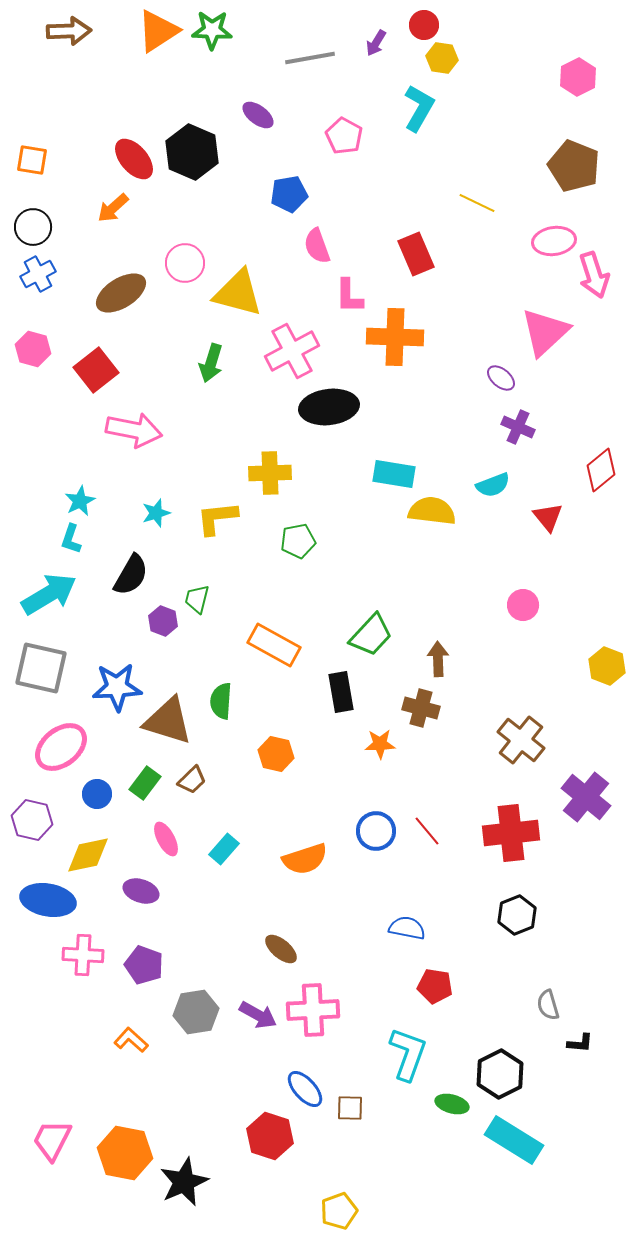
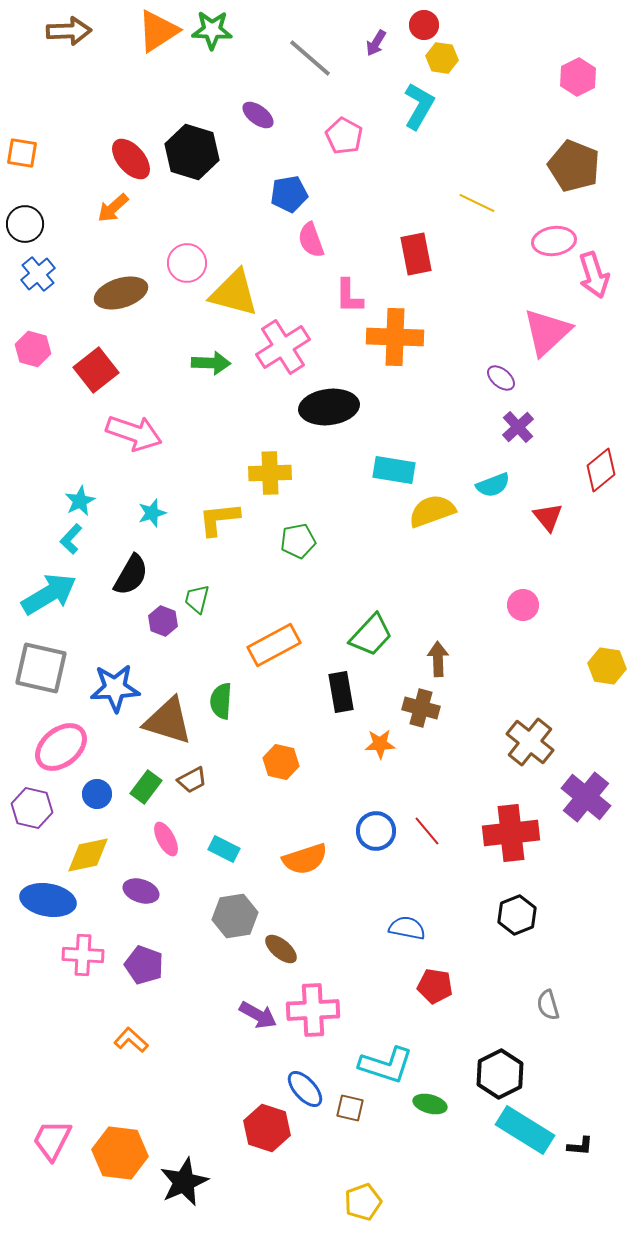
gray line at (310, 58): rotated 51 degrees clockwise
cyan L-shape at (419, 108): moved 2 px up
black hexagon at (192, 152): rotated 6 degrees counterclockwise
red ellipse at (134, 159): moved 3 px left
orange square at (32, 160): moved 10 px left, 7 px up
black circle at (33, 227): moved 8 px left, 3 px up
pink semicircle at (317, 246): moved 6 px left, 6 px up
red rectangle at (416, 254): rotated 12 degrees clockwise
pink circle at (185, 263): moved 2 px right
blue cross at (38, 274): rotated 12 degrees counterclockwise
brown ellipse at (121, 293): rotated 15 degrees clockwise
yellow triangle at (238, 293): moved 4 px left
pink triangle at (545, 332): moved 2 px right
pink cross at (292, 351): moved 9 px left, 4 px up; rotated 4 degrees counterclockwise
green arrow at (211, 363): rotated 105 degrees counterclockwise
purple cross at (518, 427): rotated 24 degrees clockwise
pink arrow at (134, 430): moved 3 px down; rotated 8 degrees clockwise
cyan rectangle at (394, 474): moved 4 px up
yellow semicircle at (432, 511): rotated 27 degrees counterclockwise
cyan star at (156, 513): moved 4 px left
yellow L-shape at (217, 518): moved 2 px right, 1 px down
cyan L-shape at (71, 539): rotated 24 degrees clockwise
orange rectangle at (274, 645): rotated 57 degrees counterclockwise
yellow hexagon at (607, 666): rotated 12 degrees counterclockwise
blue star at (117, 687): moved 2 px left, 1 px down
brown cross at (521, 740): moved 9 px right, 2 px down
orange hexagon at (276, 754): moved 5 px right, 8 px down
brown trapezoid at (192, 780): rotated 16 degrees clockwise
green rectangle at (145, 783): moved 1 px right, 4 px down
purple hexagon at (32, 820): moved 12 px up
cyan rectangle at (224, 849): rotated 76 degrees clockwise
gray hexagon at (196, 1012): moved 39 px right, 96 px up
black L-shape at (580, 1043): moved 103 px down
cyan L-shape at (408, 1054): moved 22 px left, 11 px down; rotated 88 degrees clockwise
green ellipse at (452, 1104): moved 22 px left
brown square at (350, 1108): rotated 12 degrees clockwise
red hexagon at (270, 1136): moved 3 px left, 8 px up
cyan rectangle at (514, 1140): moved 11 px right, 10 px up
orange hexagon at (125, 1153): moved 5 px left; rotated 4 degrees counterclockwise
yellow pentagon at (339, 1211): moved 24 px right, 9 px up
